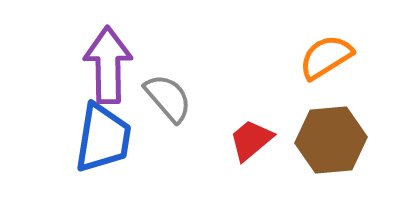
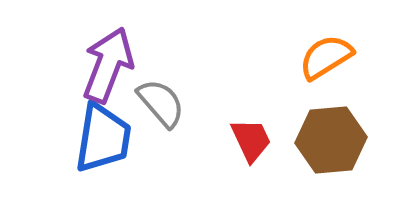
purple arrow: rotated 22 degrees clockwise
gray semicircle: moved 7 px left, 5 px down
red trapezoid: rotated 105 degrees clockwise
